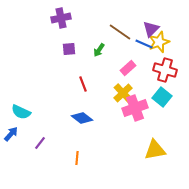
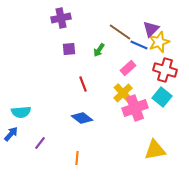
blue line: moved 5 px left, 1 px down
cyan semicircle: rotated 30 degrees counterclockwise
